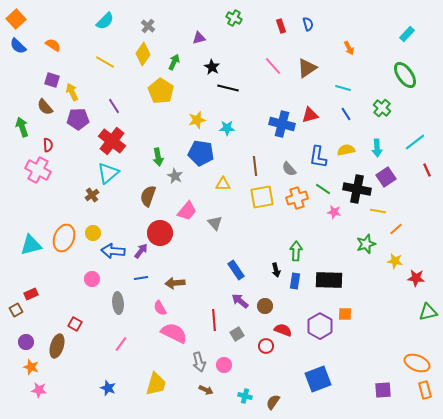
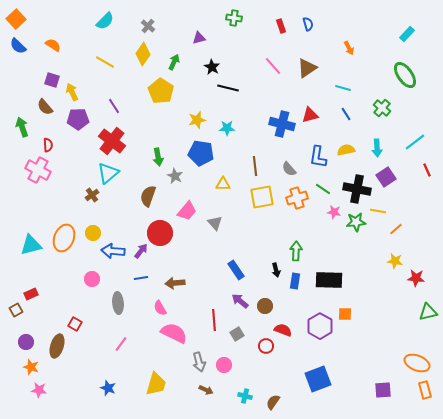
green cross at (234, 18): rotated 21 degrees counterclockwise
green star at (366, 244): moved 10 px left, 22 px up; rotated 12 degrees clockwise
